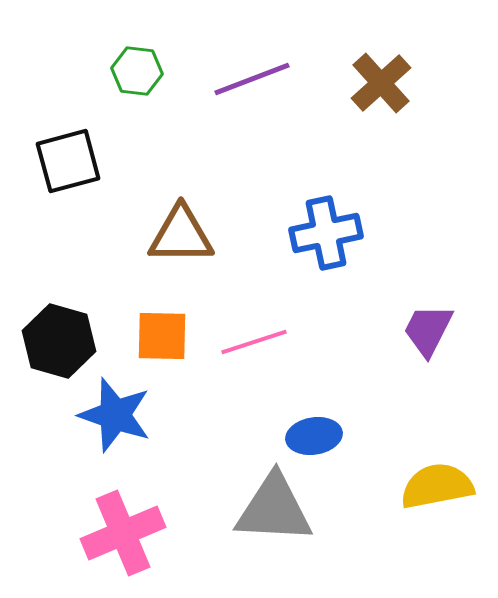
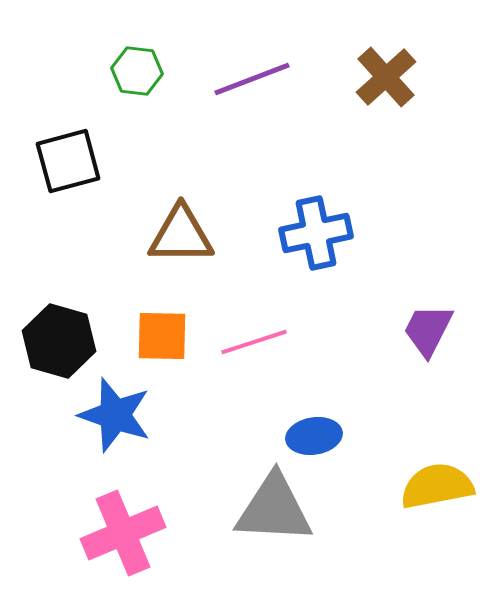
brown cross: moved 5 px right, 6 px up
blue cross: moved 10 px left
